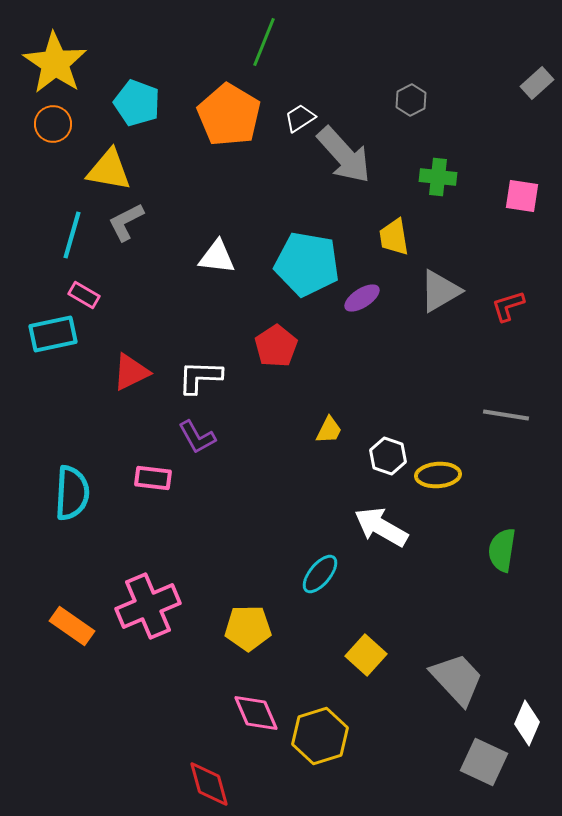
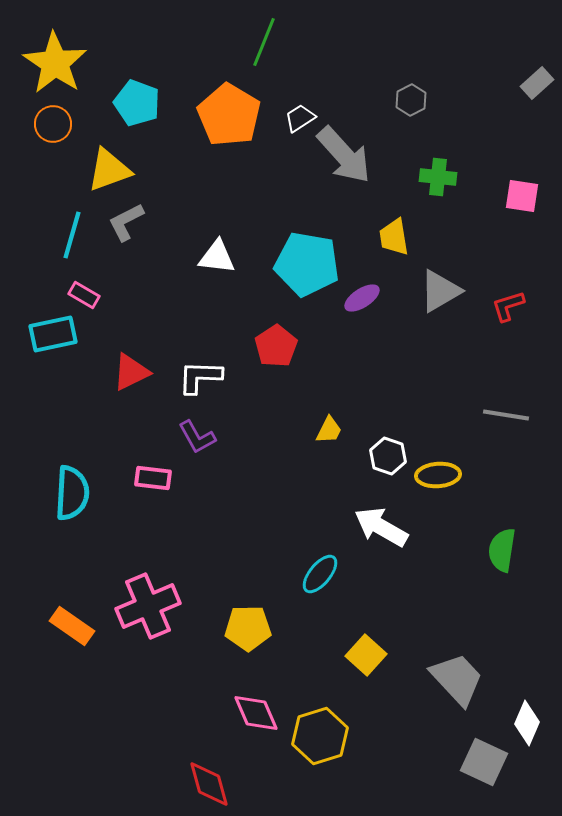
yellow triangle at (109, 170): rotated 30 degrees counterclockwise
